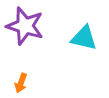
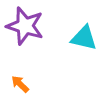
orange arrow: moved 1 px left, 1 px down; rotated 114 degrees clockwise
